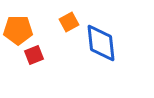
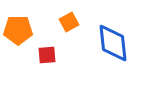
blue diamond: moved 12 px right
red square: moved 13 px right; rotated 18 degrees clockwise
